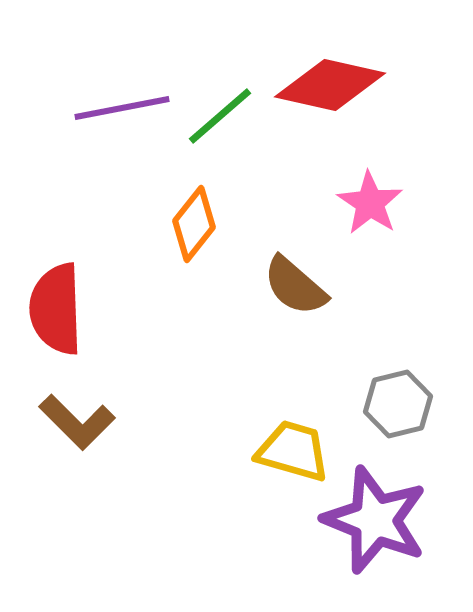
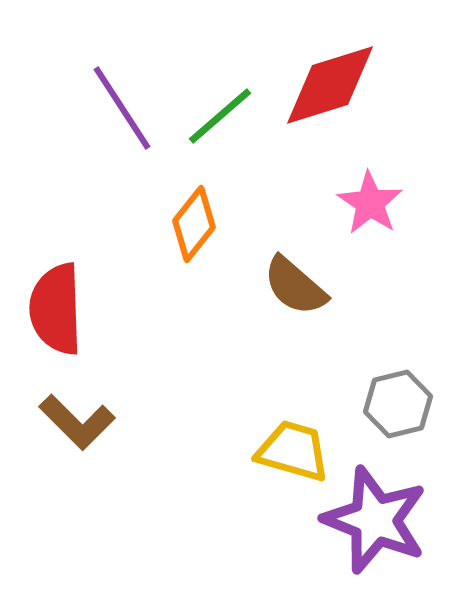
red diamond: rotated 30 degrees counterclockwise
purple line: rotated 68 degrees clockwise
